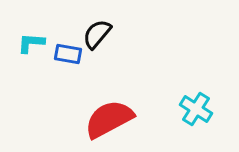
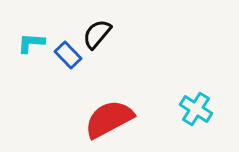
blue rectangle: moved 1 px down; rotated 36 degrees clockwise
